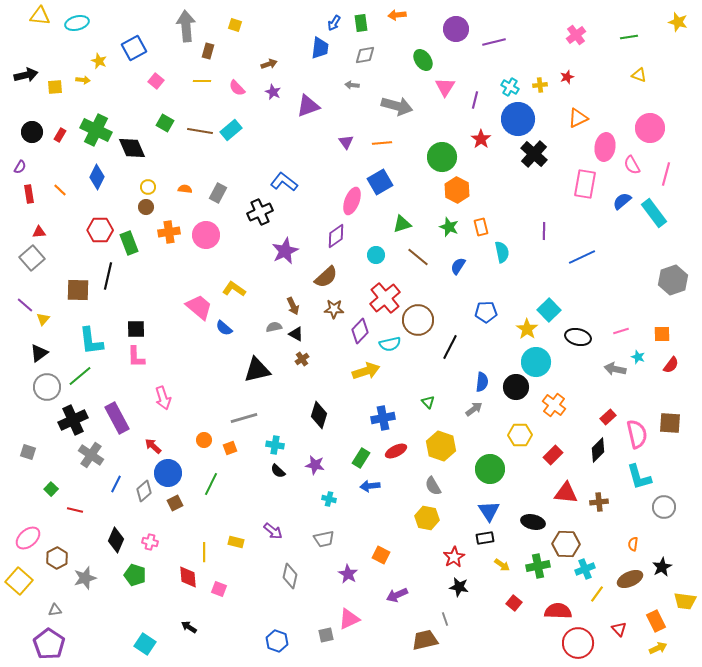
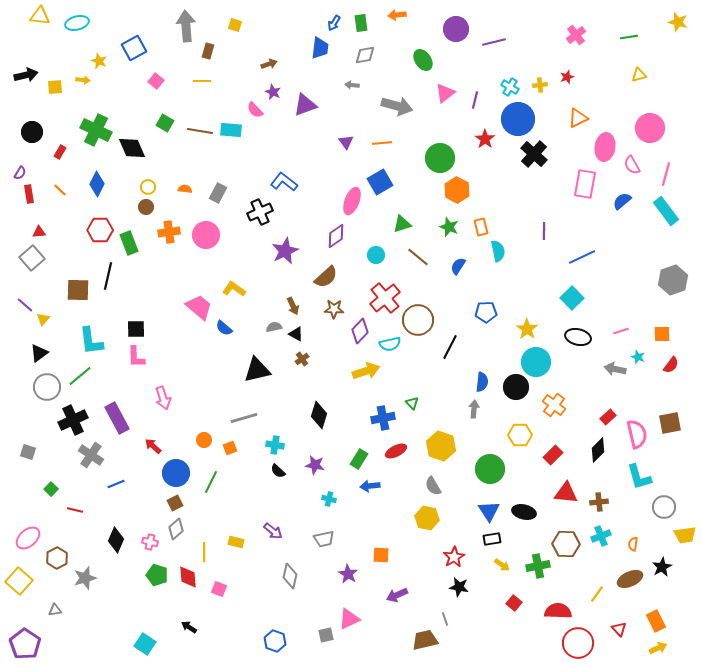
yellow triangle at (639, 75): rotated 35 degrees counterclockwise
pink triangle at (445, 87): moved 6 px down; rotated 20 degrees clockwise
pink semicircle at (237, 88): moved 18 px right, 22 px down
purple triangle at (308, 106): moved 3 px left, 1 px up
cyan rectangle at (231, 130): rotated 45 degrees clockwise
red rectangle at (60, 135): moved 17 px down
red star at (481, 139): moved 4 px right
green circle at (442, 157): moved 2 px left, 1 px down
purple semicircle at (20, 167): moved 6 px down
blue diamond at (97, 177): moved 7 px down
cyan rectangle at (654, 213): moved 12 px right, 2 px up
cyan semicircle at (502, 252): moved 4 px left, 1 px up
cyan square at (549, 310): moved 23 px right, 12 px up
green triangle at (428, 402): moved 16 px left, 1 px down
gray arrow at (474, 409): rotated 48 degrees counterclockwise
brown square at (670, 423): rotated 15 degrees counterclockwise
green rectangle at (361, 458): moved 2 px left, 1 px down
blue circle at (168, 473): moved 8 px right
blue line at (116, 484): rotated 42 degrees clockwise
green line at (211, 484): moved 2 px up
gray diamond at (144, 491): moved 32 px right, 38 px down
black ellipse at (533, 522): moved 9 px left, 10 px up
black rectangle at (485, 538): moved 7 px right, 1 px down
orange square at (381, 555): rotated 24 degrees counterclockwise
cyan cross at (585, 569): moved 16 px right, 33 px up
green pentagon at (135, 575): moved 22 px right
yellow trapezoid at (685, 601): moved 66 px up; rotated 15 degrees counterclockwise
blue hexagon at (277, 641): moved 2 px left
purple pentagon at (49, 644): moved 24 px left
